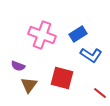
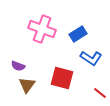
pink cross: moved 6 px up
blue L-shape: moved 3 px down
brown triangle: moved 2 px left
